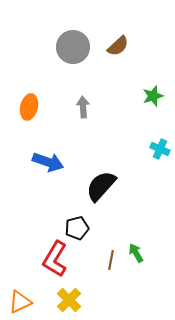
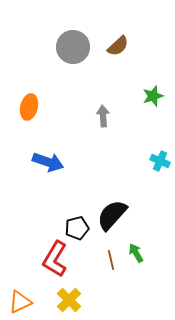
gray arrow: moved 20 px right, 9 px down
cyan cross: moved 12 px down
black semicircle: moved 11 px right, 29 px down
brown line: rotated 24 degrees counterclockwise
